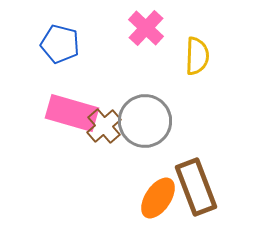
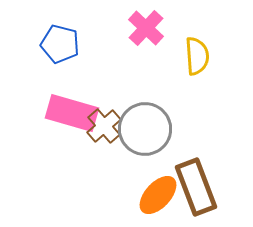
yellow semicircle: rotated 6 degrees counterclockwise
gray circle: moved 8 px down
orange ellipse: moved 3 px up; rotated 9 degrees clockwise
